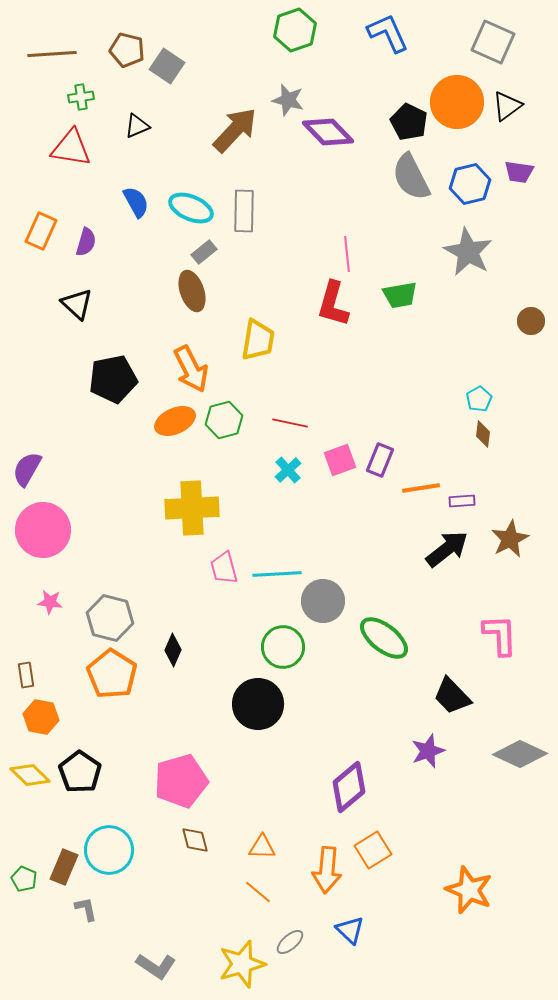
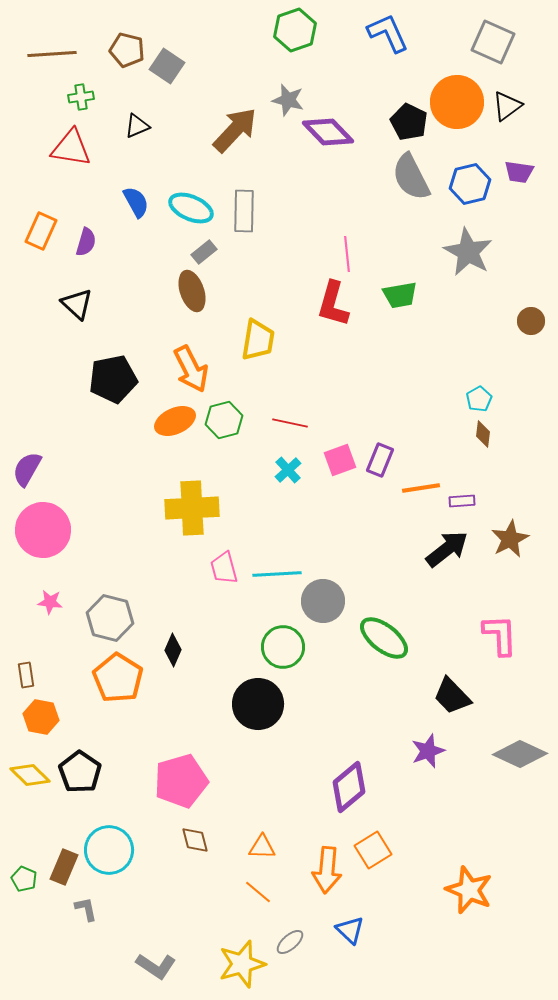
orange pentagon at (112, 674): moved 6 px right, 4 px down
